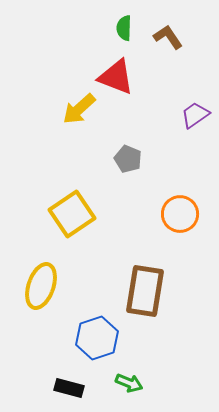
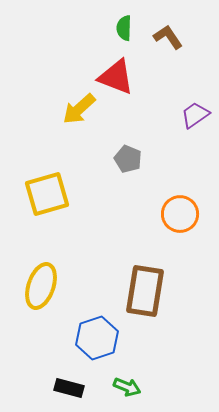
yellow square: moved 25 px left, 20 px up; rotated 18 degrees clockwise
green arrow: moved 2 px left, 4 px down
